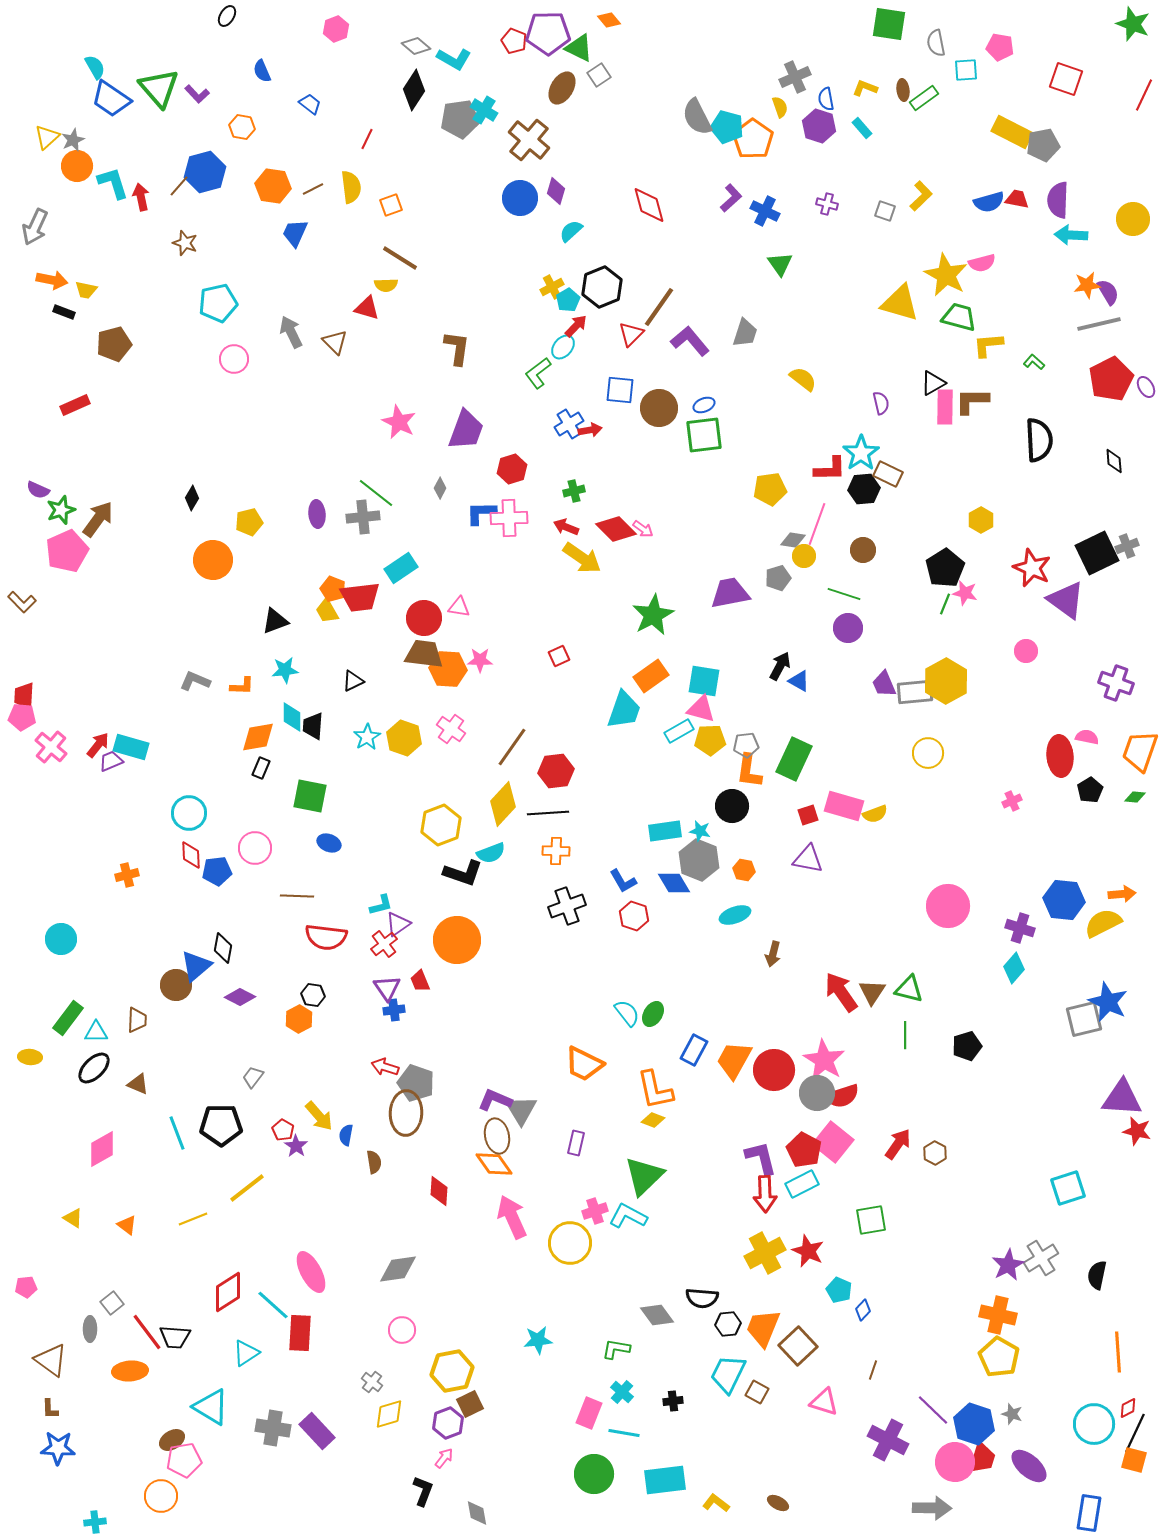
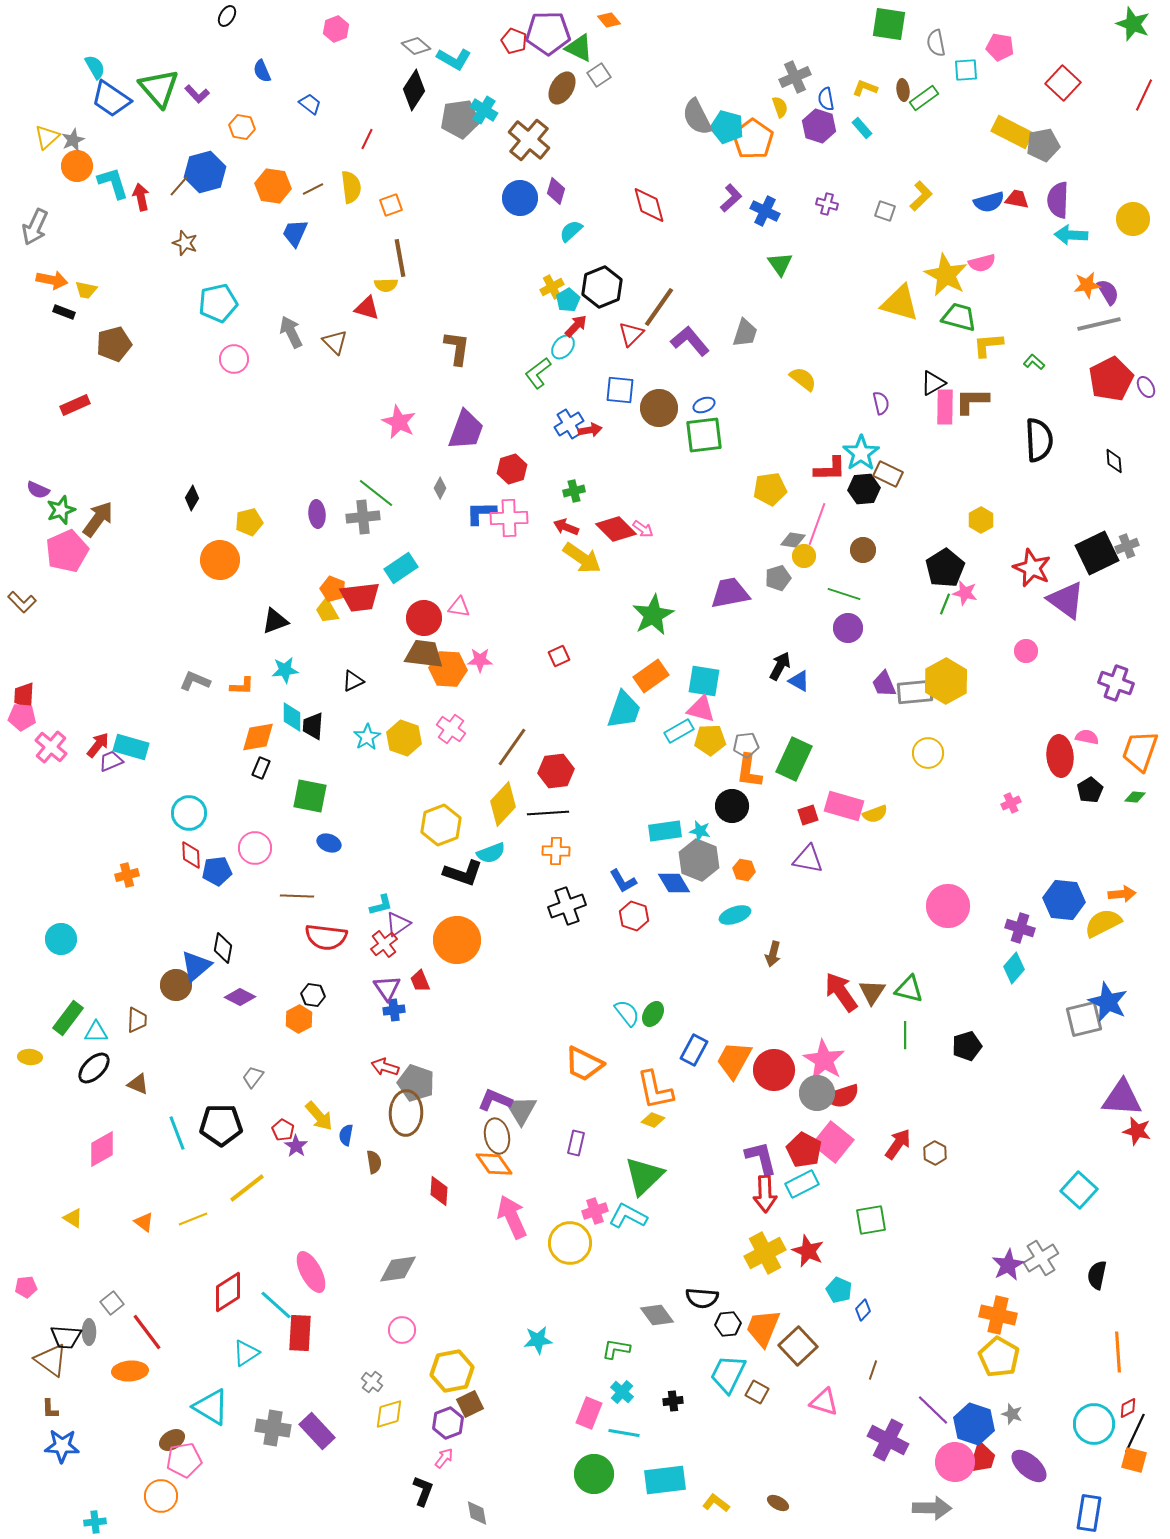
red square at (1066, 79): moved 3 px left, 4 px down; rotated 24 degrees clockwise
brown line at (400, 258): rotated 48 degrees clockwise
orange circle at (213, 560): moved 7 px right
pink cross at (1012, 801): moved 1 px left, 2 px down
cyan square at (1068, 1188): moved 11 px right, 2 px down; rotated 30 degrees counterclockwise
orange triangle at (127, 1225): moved 17 px right, 3 px up
cyan line at (273, 1305): moved 3 px right
gray ellipse at (90, 1329): moved 1 px left, 3 px down
black trapezoid at (175, 1337): moved 109 px left
blue star at (58, 1448): moved 4 px right, 2 px up
